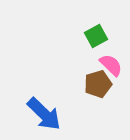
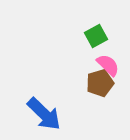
pink semicircle: moved 3 px left
brown pentagon: moved 2 px right, 1 px up
